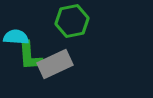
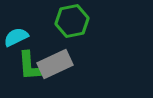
cyan semicircle: rotated 30 degrees counterclockwise
green L-shape: moved 10 px down
